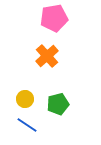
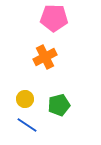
pink pentagon: rotated 12 degrees clockwise
orange cross: moved 2 px left, 1 px down; rotated 15 degrees clockwise
green pentagon: moved 1 px right, 1 px down
